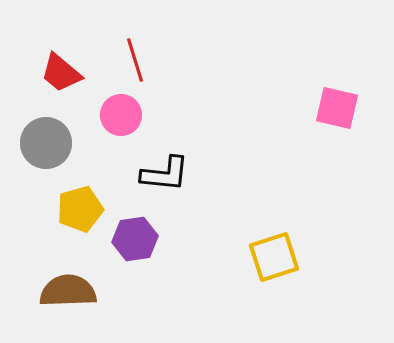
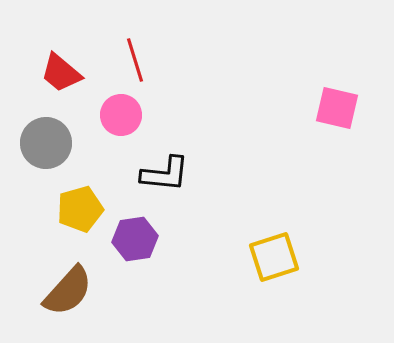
brown semicircle: rotated 134 degrees clockwise
